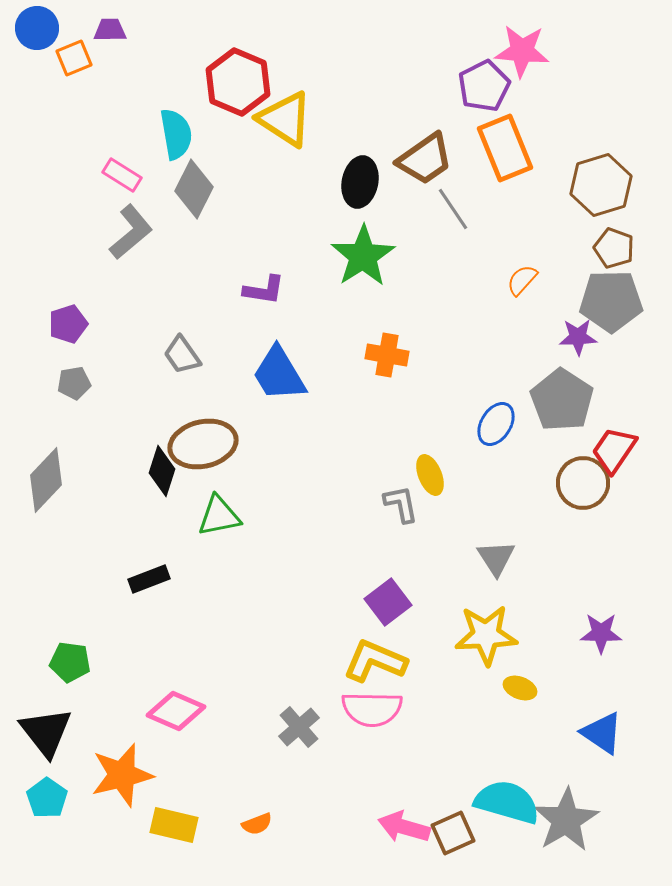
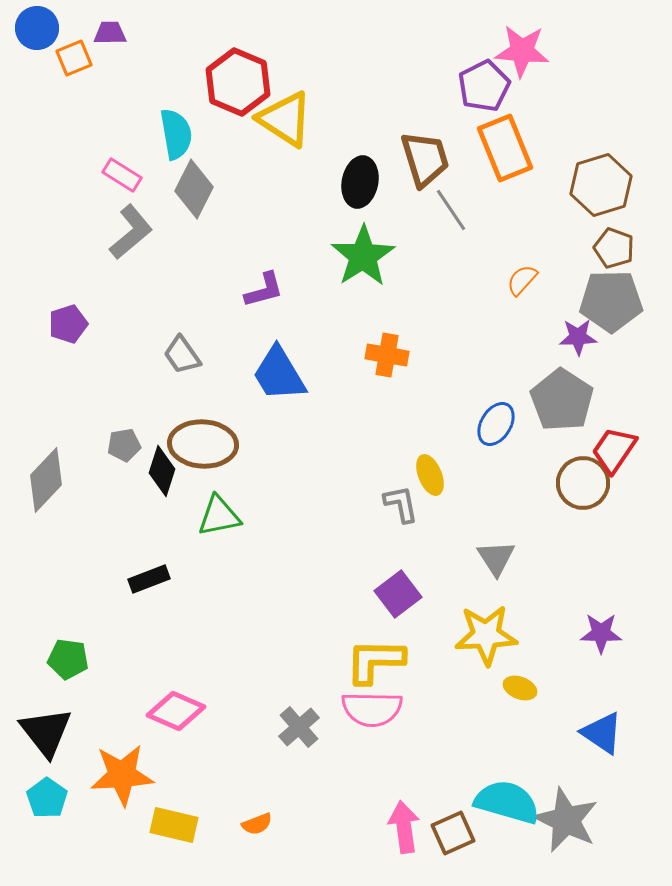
purple trapezoid at (110, 30): moved 3 px down
brown trapezoid at (425, 159): rotated 72 degrees counterclockwise
gray line at (453, 209): moved 2 px left, 1 px down
purple L-shape at (264, 290): rotated 24 degrees counterclockwise
gray pentagon at (74, 383): moved 50 px right, 62 px down
brown ellipse at (203, 444): rotated 16 degrees clockwise
purple square at (388, 602): moved 10 px right, 8 px up
yellow L-shape at (375, 661): rotated 22 degrees counterclockwise
green pentagon at (70, 662): moved 2 px left, 3 px up
orange star at (122, 775): rotated 10 degrees clockwise
gray star at (566, 820): rotated 16 degrees counterclockwise
pink arrow at (404, 827): rotated 66 degrees clockwise
